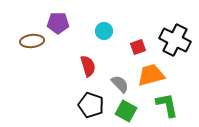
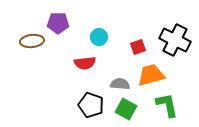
cyan circle: moved 5 px left, 6 px down
red semicircle: moved 3 px left, 3 px up; rotated 100 degrees clockwise
gray semicircle: rotated 42 degrees counterclockwise
green square: moved 2 px up
